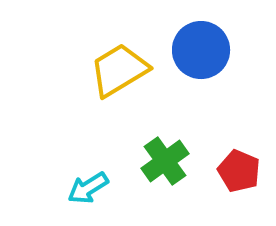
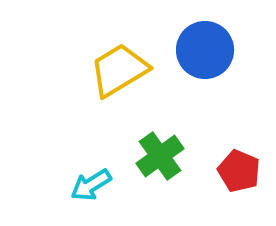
blue circle: moved 4 px right
green cross: moved 5 px left, 5 px up
cyan arrow: moved 3 px right, 3 px up
